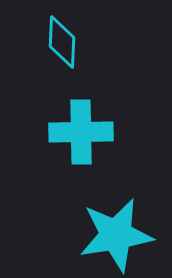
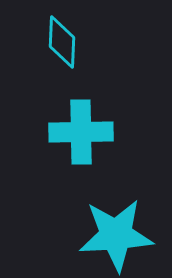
cyan star: rotated 6 degrees clockwise
